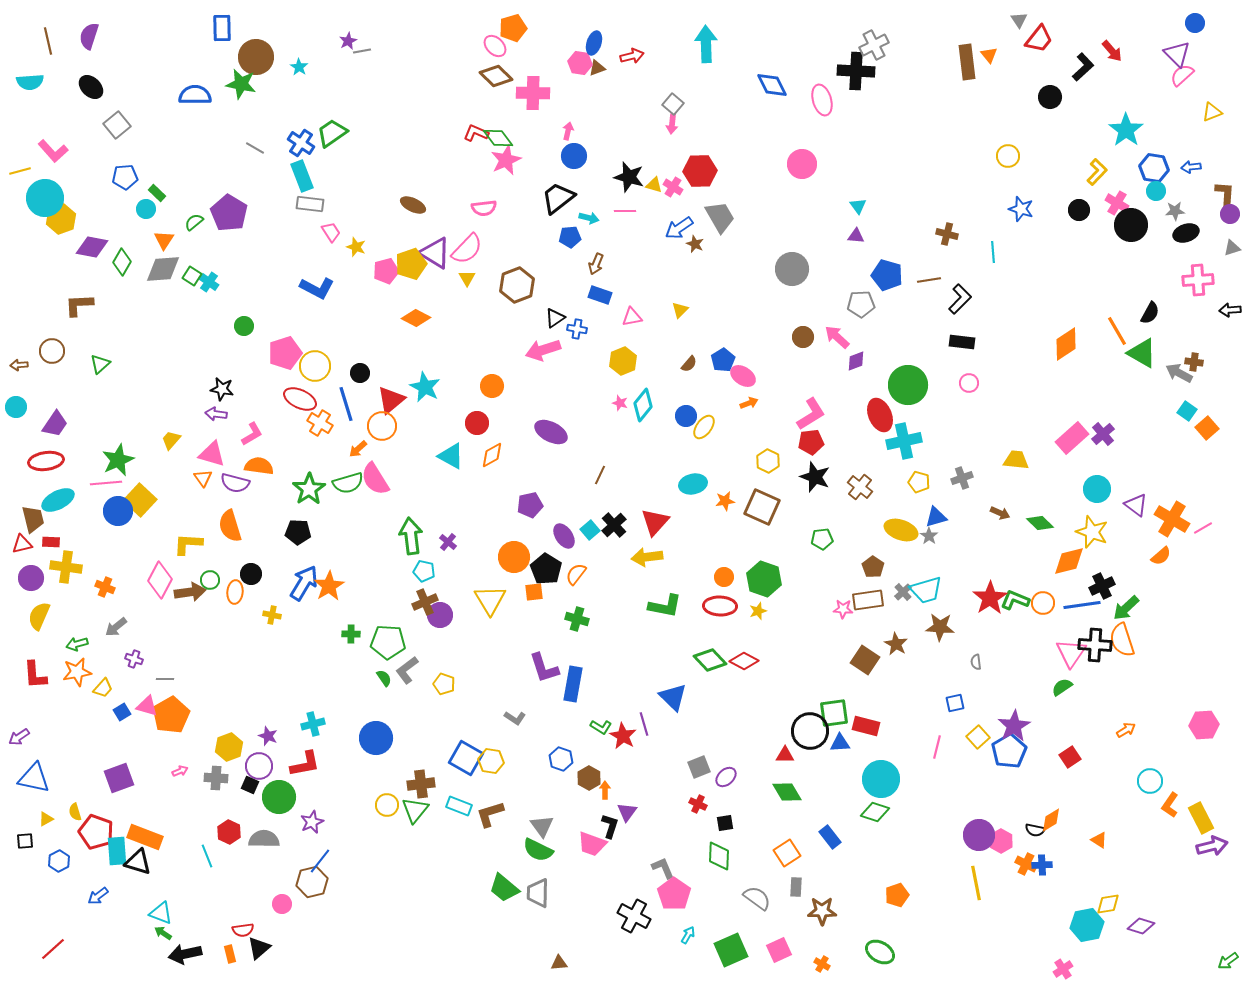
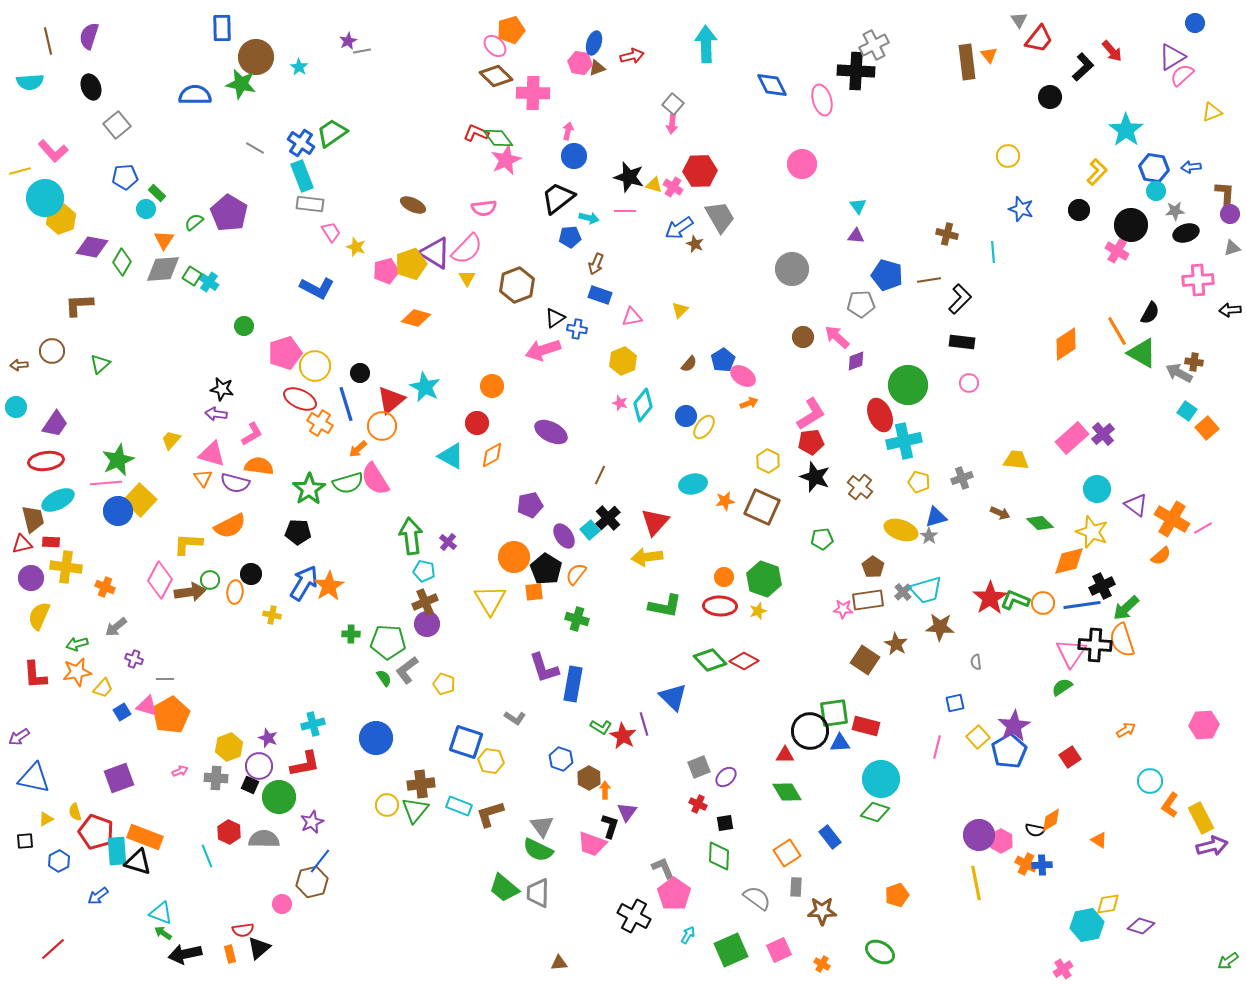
orange pentagon at (513, 28): moved 2 px left, 2 px down
purple triangle at (1177, 54): moved 5 px left, 3 px down; rotated 44 degrees clockwise
black ellipse at (91, 87): rotated 25 degrees clockwise
pink cross at (1117, 203): moved 48 px down
orange diamond at (416, 318): rotated 12 degrees counterclockwise
black cross at (614, 525): moved 6 px left, 7 px up
orange semicircle at (230, 526): rotated 100 degrees counterclockwise
purple circle at (440, 615): moved 13 px left, 9 px down
purple star at (268, 736): moved 2 px down
blue square at (466, 758): moved 16 px up; rotated 12 degrees counterclockwise
